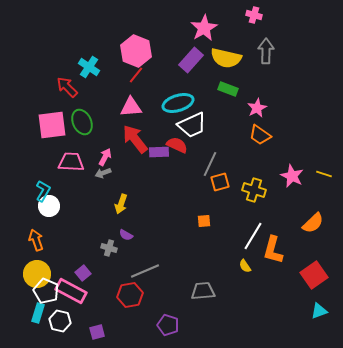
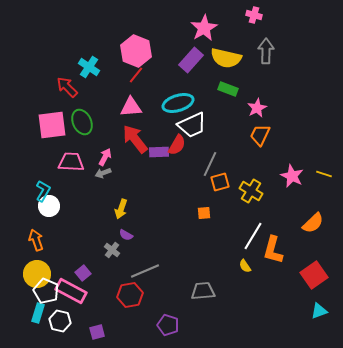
orange trapezoid at (260, 135): rotated 80 degrees clockwise
red semicircle at (177, 145): rotated 95 degrees clockwise
yellow cross at (254, 190): moved 3 px left, 1 px down; rotated 15 degrees clockwise
yellow arrow at (121, 204): moved 5 px down
orange square at (204, 221): moved 8 px up
gray cross at (109, 248): moved 3 px right, 2 px down; rotated 21 degrees clockwise
